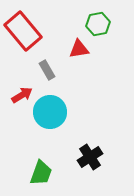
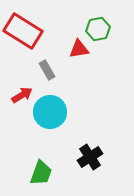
green hexagon: moved 5 px down
red rectangle: rotated 18 degrees counterclockwise
